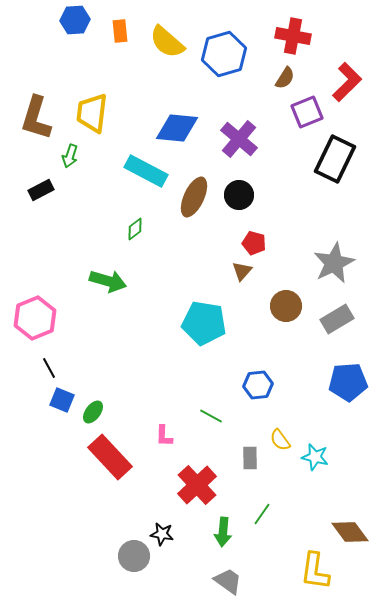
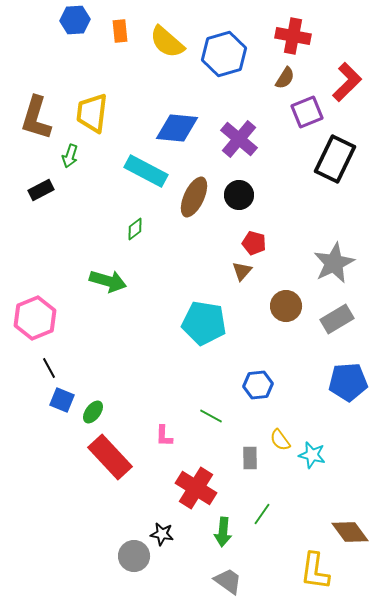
cyan star at (315, 457): moved 3 px left, 2 px up
red cross at (197, 485): moved 1 px left, 3 px down; rotated 15 degrees counterclockwise
